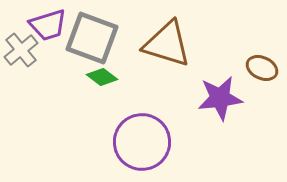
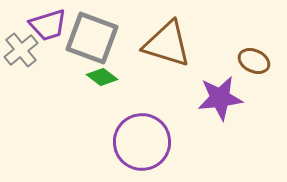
brown ellipse: moved 8 px left, 7 px up
